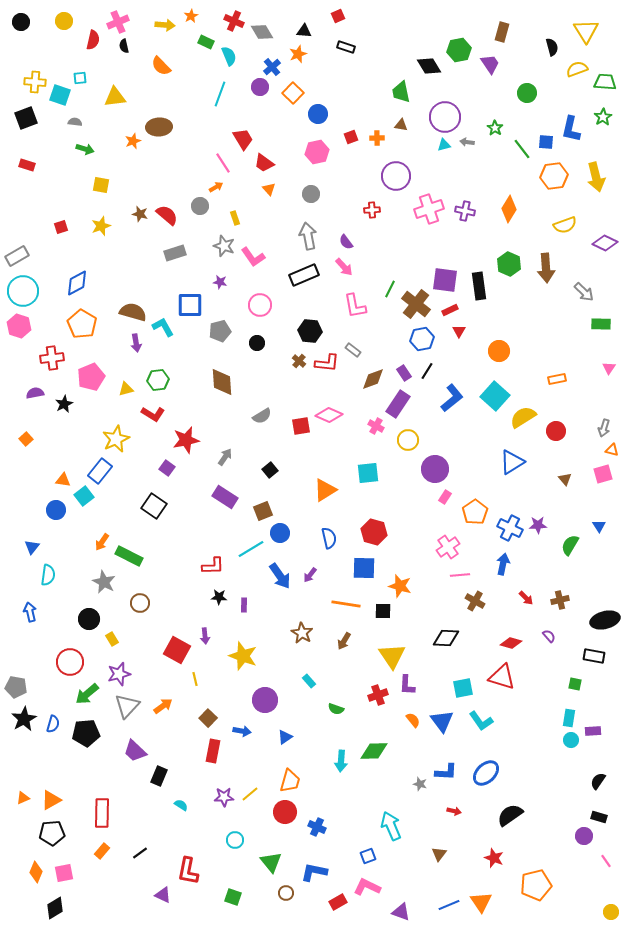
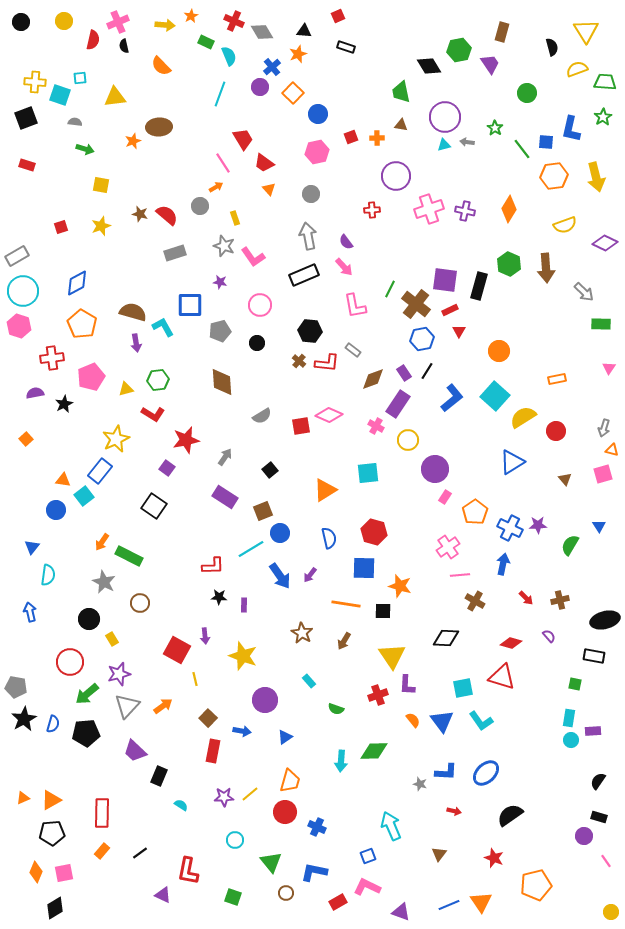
black rectangle at (479, 286): rotated 24 degrees clockwise
